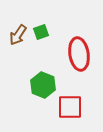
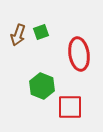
brown arrow: rotated 15 degrees counterclockwise
green hexagon: moved 1 px left, 1 px down
